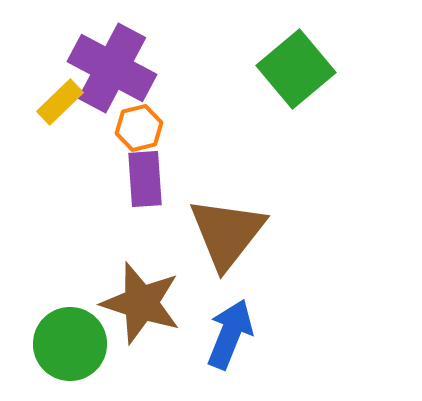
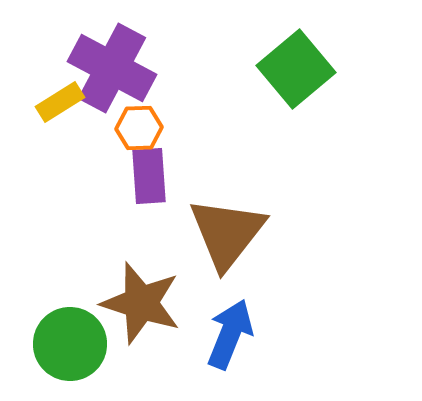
yellow rectangle: rotated 12 degrees clockwise
orange hexagon: rotated 12 degrees clockwise
purple rectangle: moved 4 px right, 3 px up
